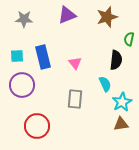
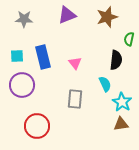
cyan star: rotated 12 degrees counterclockwise
